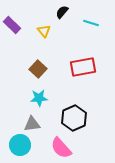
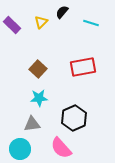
yellow triangle: moved 3 px left, 9 px up; rotated 24 degrees clockwise
cyan circle: moved 4 px down
